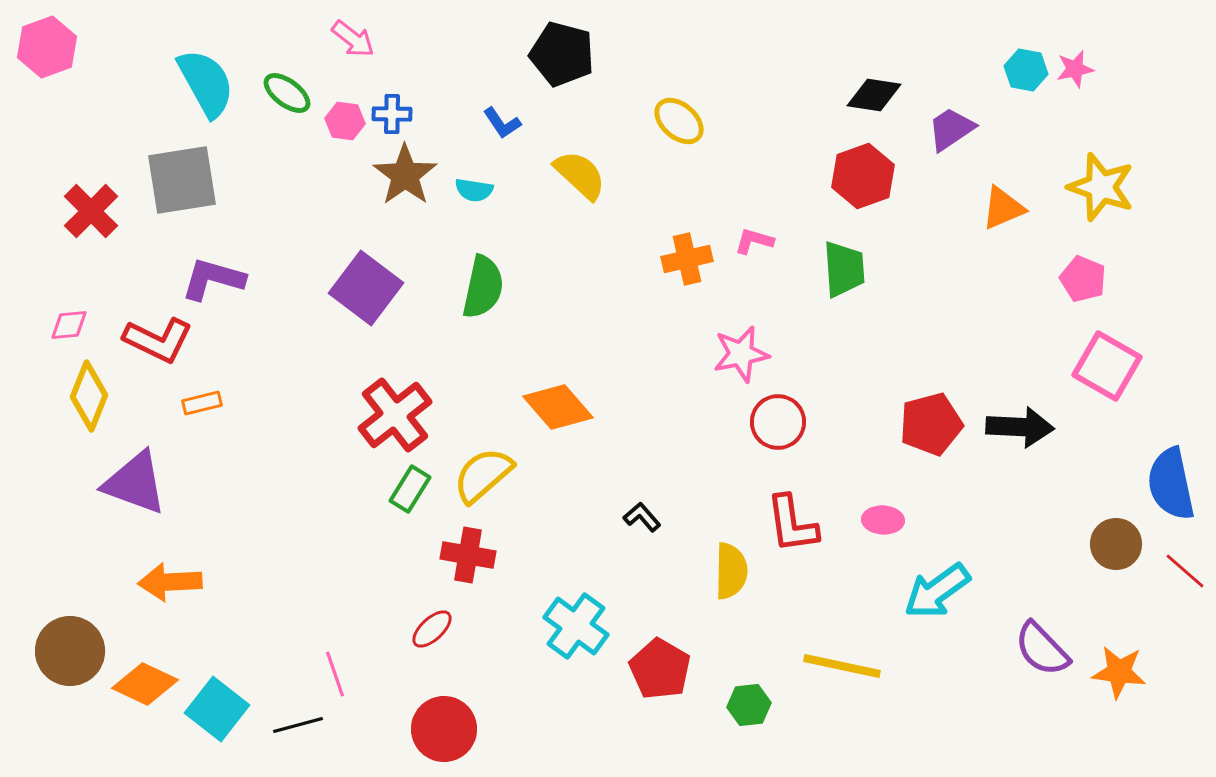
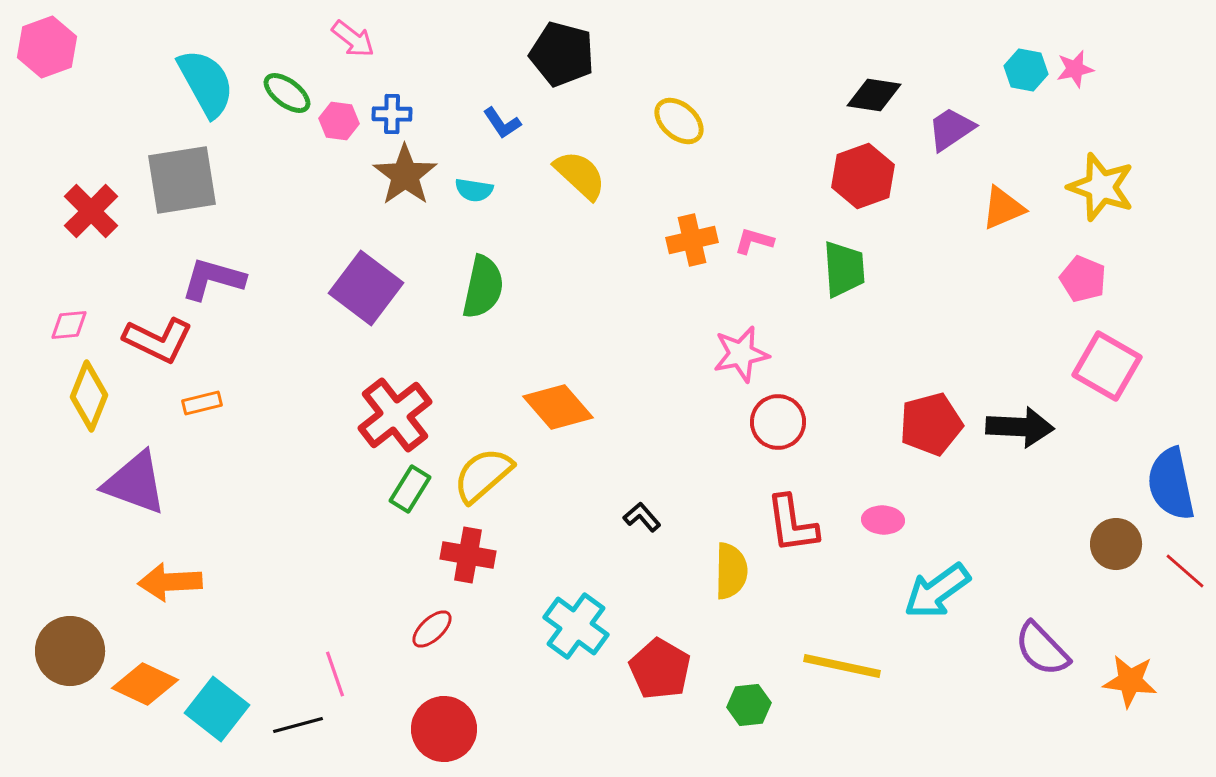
pink hexagon at (345, 121): moved 6 px left
orange cross at (687, 259): moved 5 px right, 19 px up
orange star at (1119, 672): moved 11 px right, 9 px down
